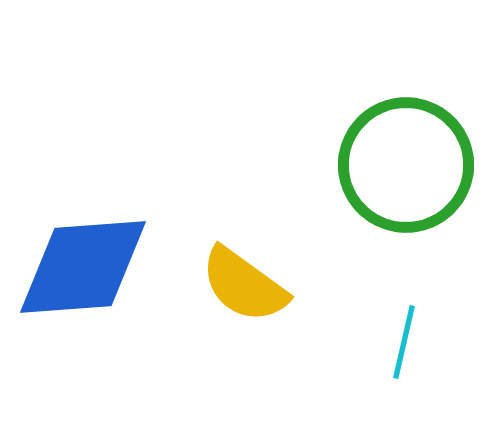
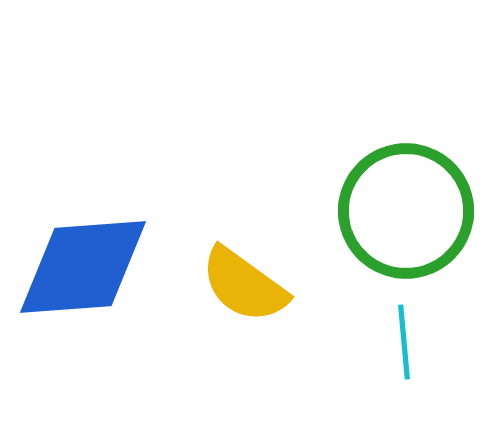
green circle: moved 46 px down
cyan line: rotated 18 degrees counterclockwise
